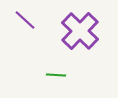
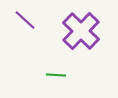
purple cross: moved 1 px right
